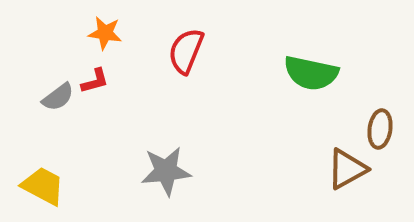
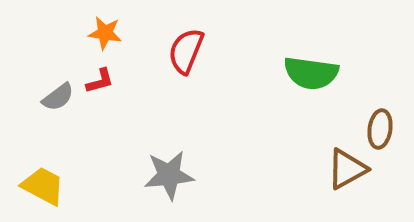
green semicircle: rotated 4 degrees counterclockwise
red L-shape: moved 5 px right
gray star: moved 3 px right, 4 px down
